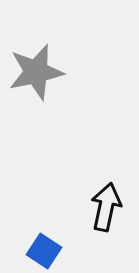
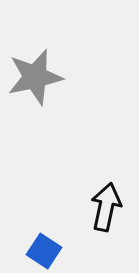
gray star: moved 1 px left, 5 px down
